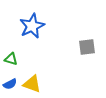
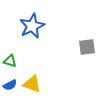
green triangle: moved 1 px left, 2 px down
blue semicircle: moved 1 px down
